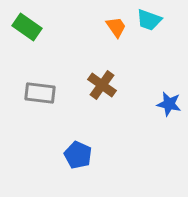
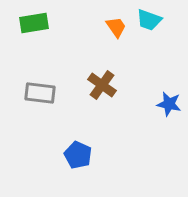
green rectangle: moved 7 px right, 4 px up; rotated 44 degrees counterclockwise
